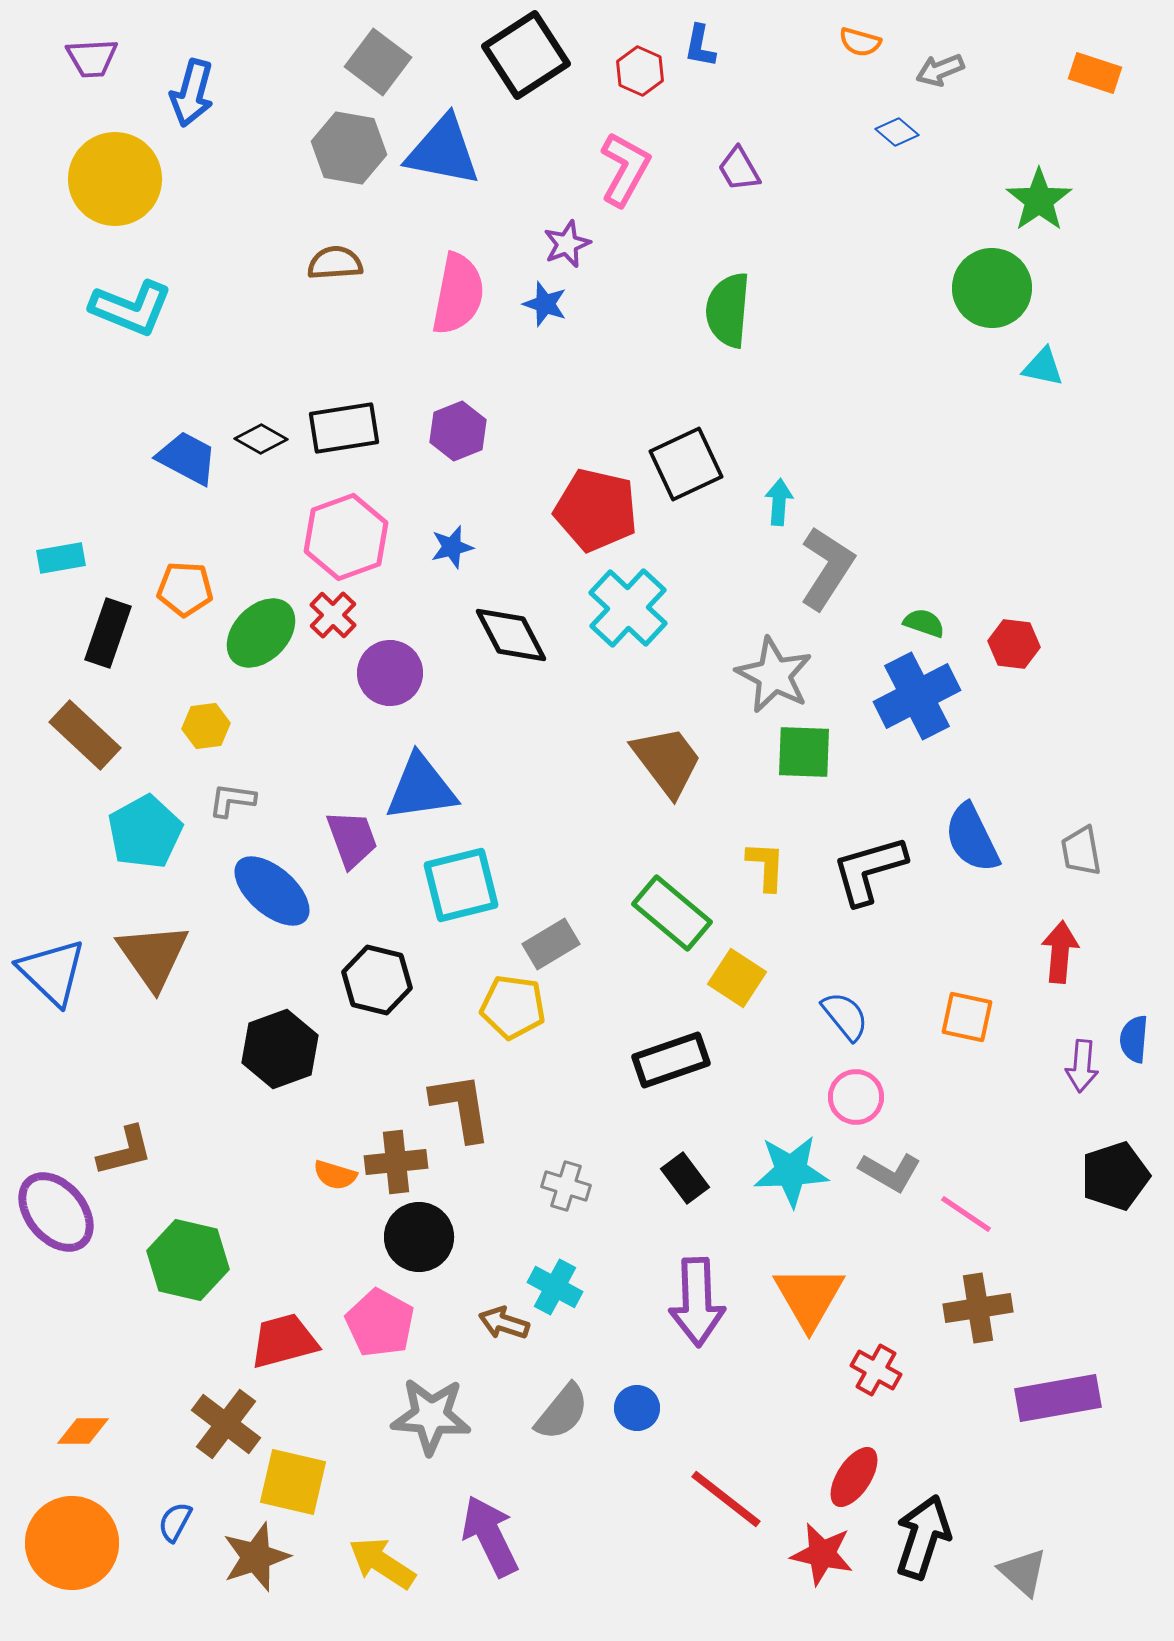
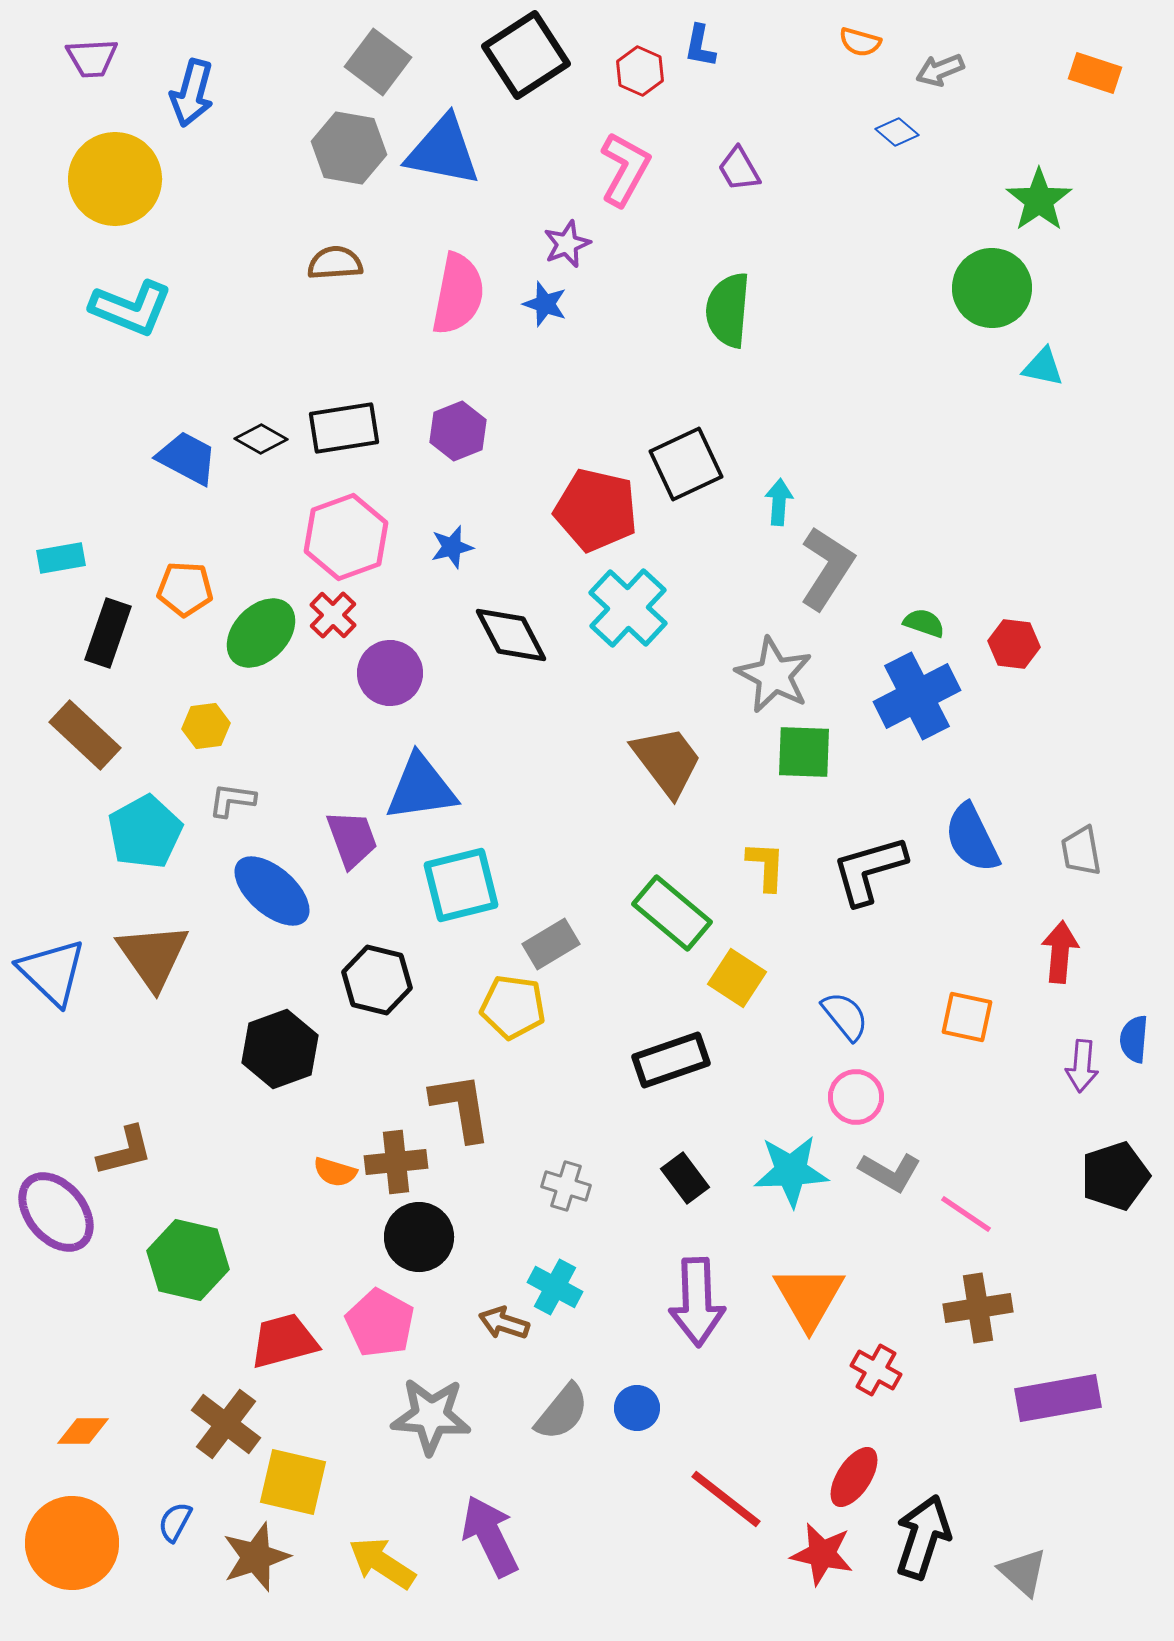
orange semicircle at (335, 1175): moved 3 px up
